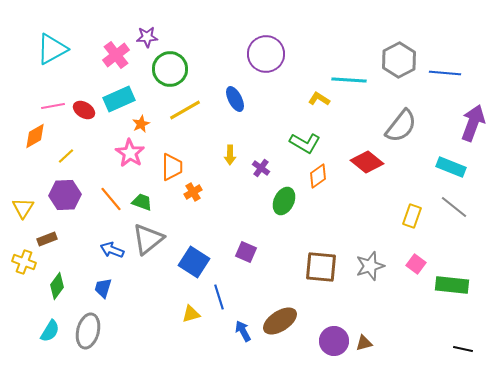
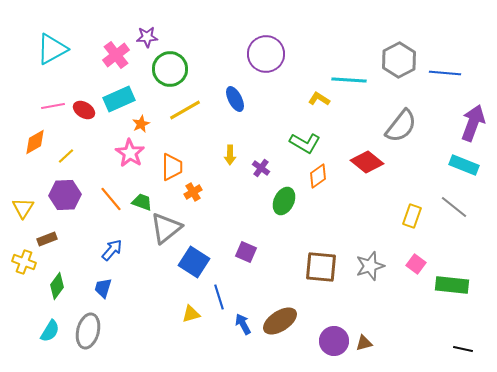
orange diamond at (35, 136): moved 6 px down
cyan rectangle at (451, 167): moved 13 px right, 2 px up
gray triangle at (148, 239): moved 18 px right, 11 px up
blue arrow at (112, 250): rotated 110 degrees clockwise
blue arrow at (243, 331): moved 7 px up
